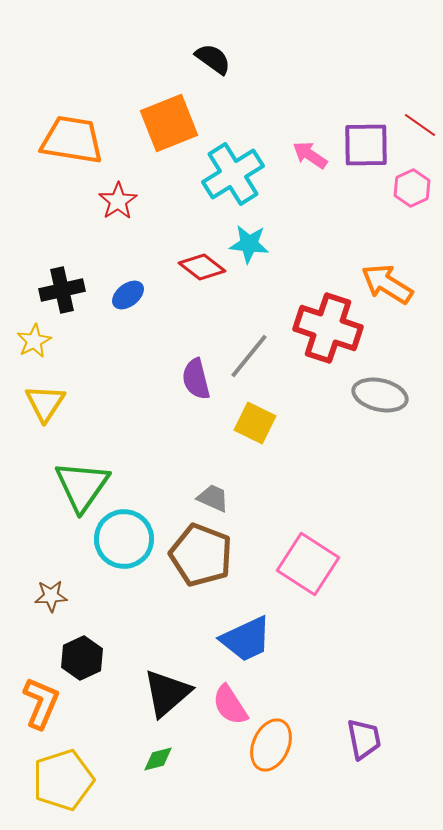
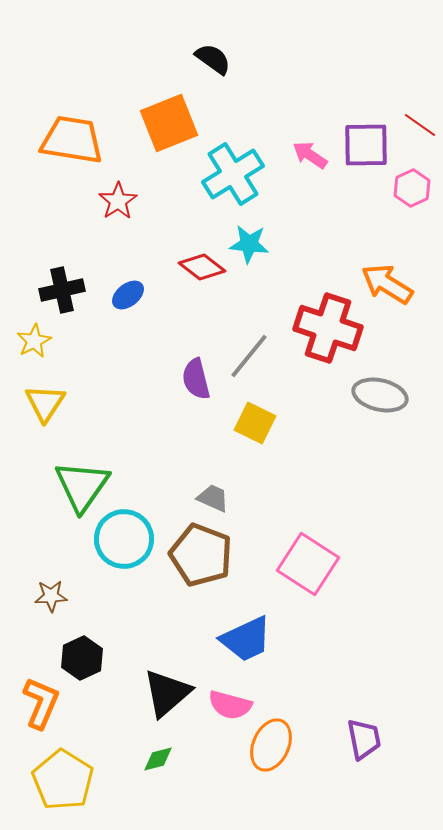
pink semicircle: rotated 42 degrees counterclockwise
yellow pentagon: rotated 22 degrees counterclockwise
